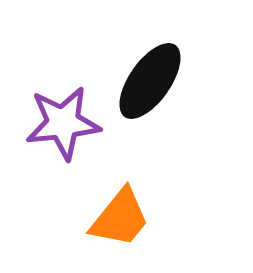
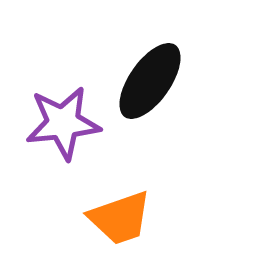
orange trapezoid: rotated 32 degrees clockwise
